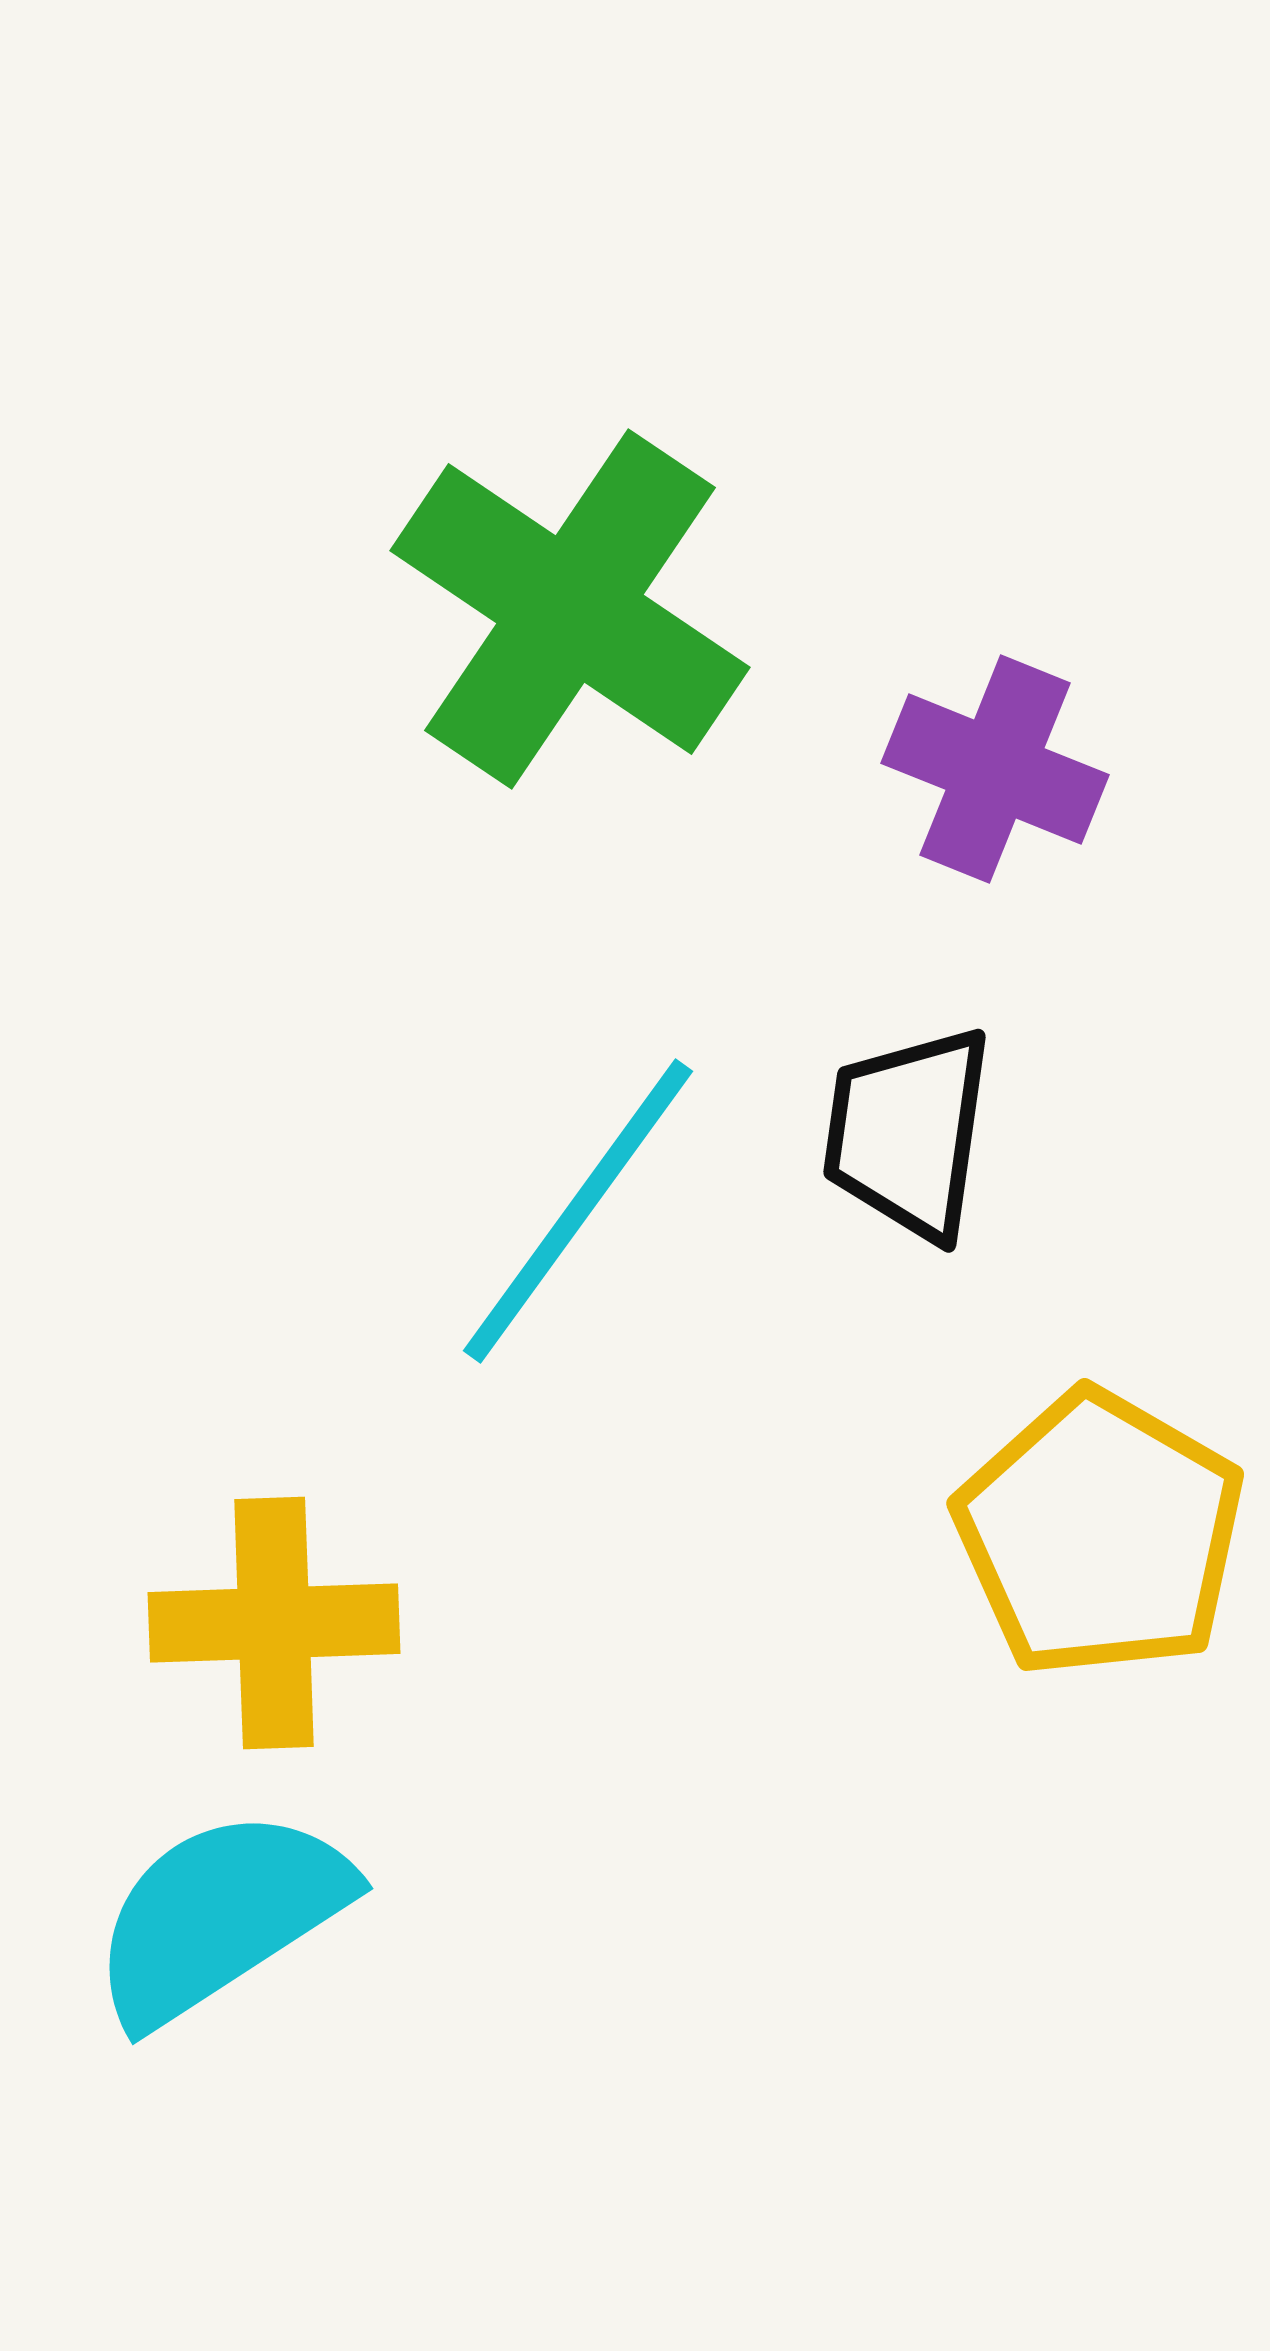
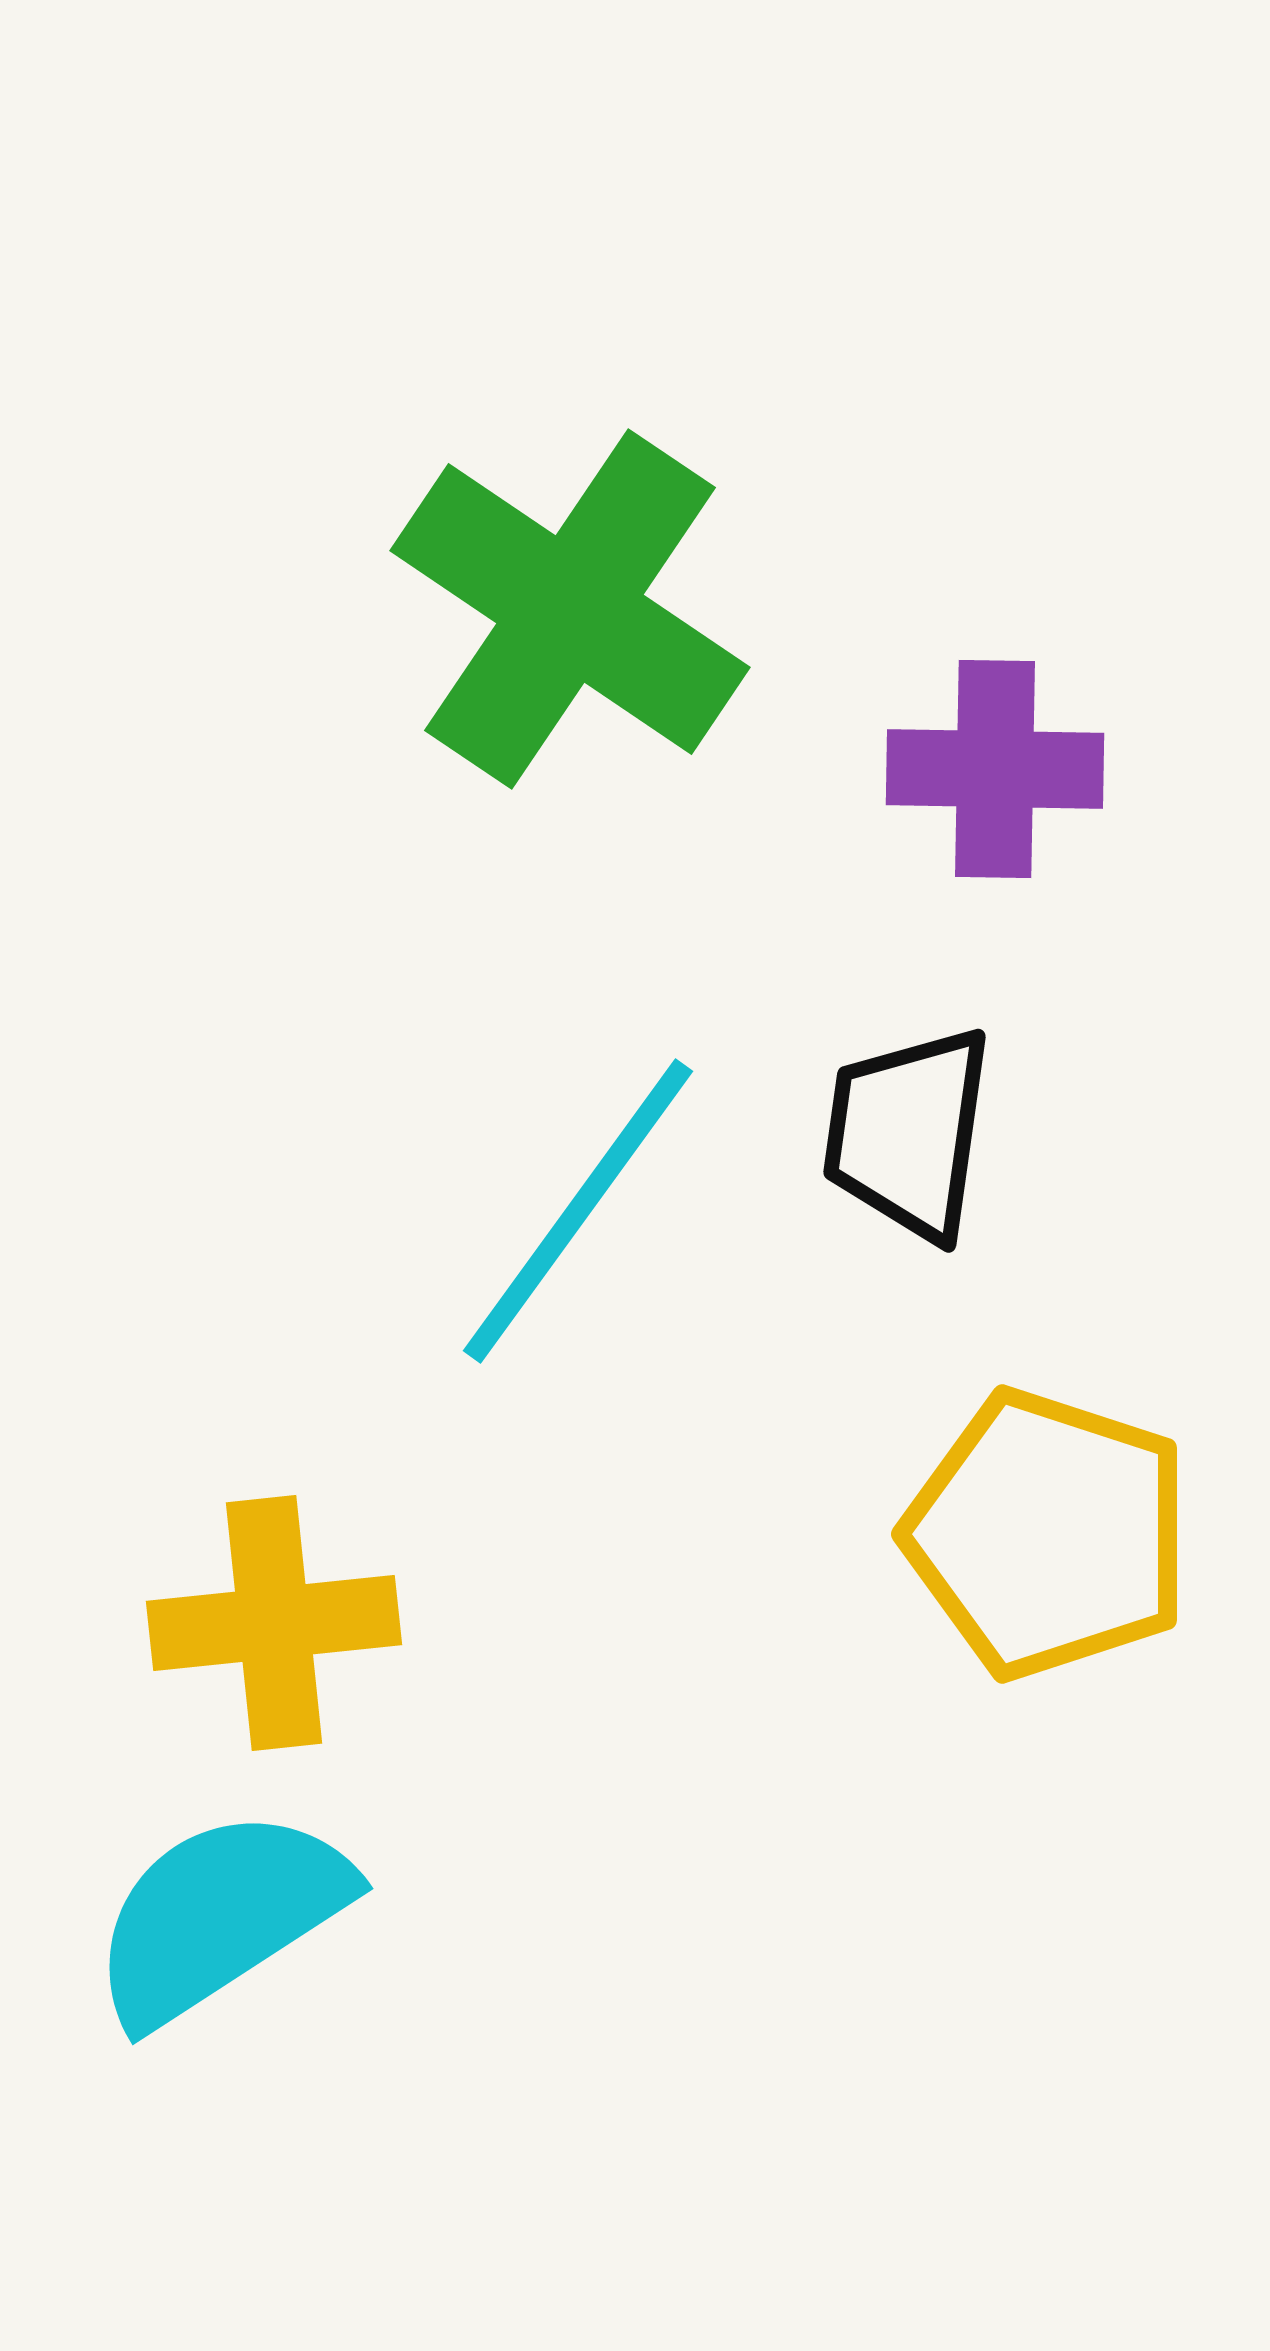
purple cross: rotated 21 degrees counterclockwise
yellow pentagon: moved 52 px left; rotated 12 degrees counterclockwise
yellow cross: rotated 4 degrees counterclockwise
